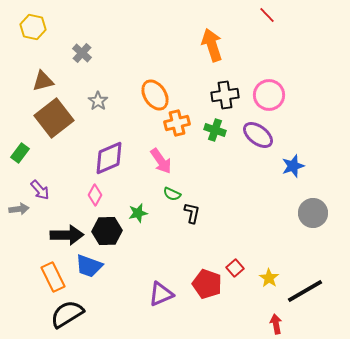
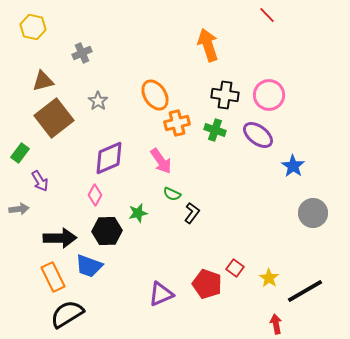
orange arrow: moved 4 px left
gray cross: rotated 24 degrees clockwise
black cross: rotated 16 degrees clockwise
blue star: rotated 20 degrees counterclockwise
purple arrow: moved 9 px up; rotated 10 degrees clockwise
black L-shape: rotated 25 degrees clockwise
black arrow: moved 7 px left, 3 px down
red square: rotated 12 degrees counterclockwise
